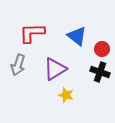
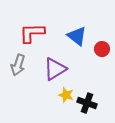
black cross: moved 13 px left, 31 px down
